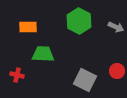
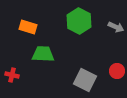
orange rectangle: rotated 18 degrees clockwise
red cross: moved 5 px left
